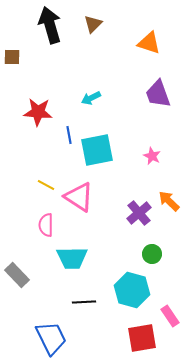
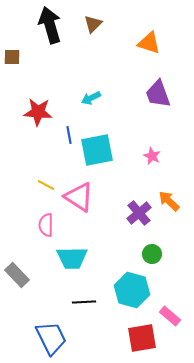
pink rectangle: rotated 15 degrees counterclockwise
